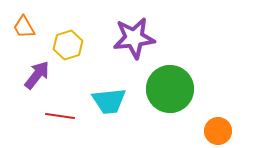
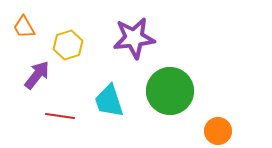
green circle: moved 2 px down
cyan trapezoid: rotated 78 degrees clockwise
